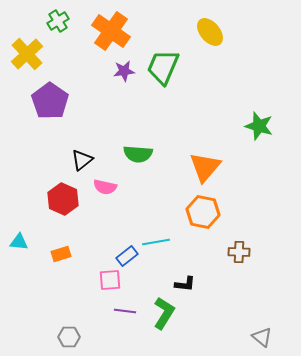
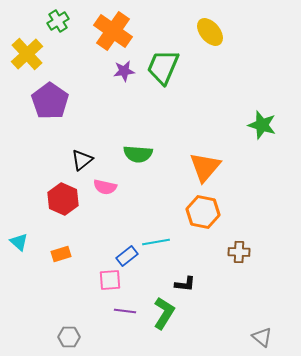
orange cross: moved 2 px right
green star: moved 3 px right, 1 px up
cyan triangle: rotated 36 degrees clockwise
